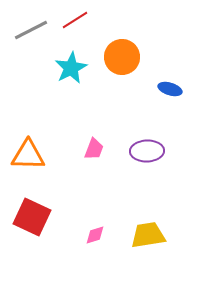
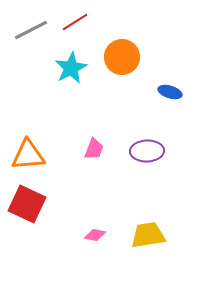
red line: moved 2 px down
blue ellipse: moved 3 px down
orange triangle: rotated 6 degrees counterclockwise
red square: moved 5 px left, 13 px up
pink diamond: rotated 30 degrees clockwise
